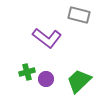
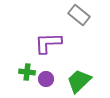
gray rectangle: rotated 25 degrees clockwise
purple L-shape: moved 1 px right, 5 px down; rotated 140 degrees clockwise
green cross: rotated 21 degrees clockwise
